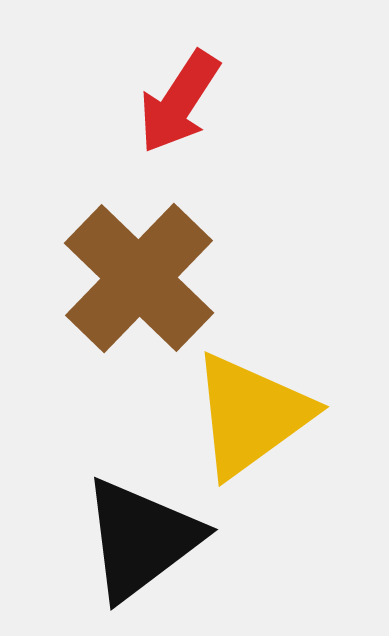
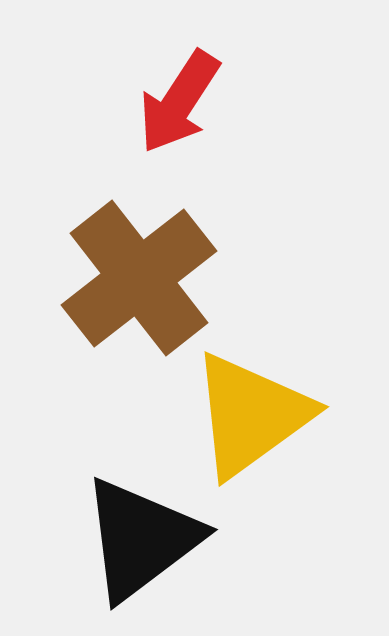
brown cross: rotated 8 degrees clockwise
